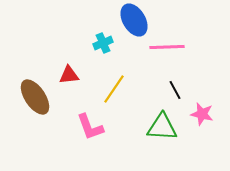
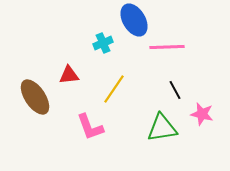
green triangle: moved 1 px down; rotated 12 degrees counterclockwise
